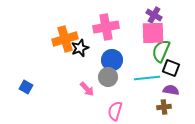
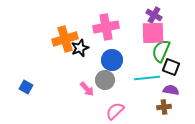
black square: moved 1 px up
gray circle: moved 3 px left, 3 px down
pink semicircle: rotated 30 degrees clockwise
